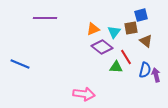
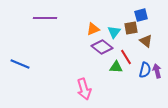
purple arrow: moved 1 px right, 4 px up
pink arrow: moved 5 px up; rotated 65 degrees clockwise
